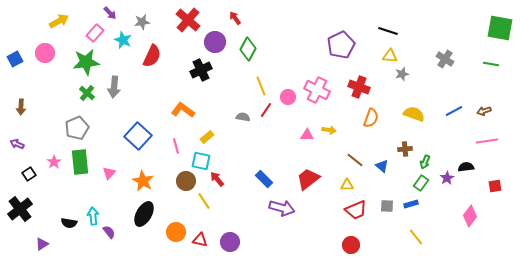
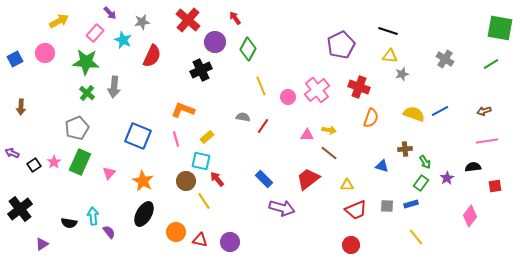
green star at (86, 62): rotated 12 degrees clockwise
green line at (491, 64): rotated 42 degrees counterclockwise
pink cross at (317, 90): rotated 25 degrees clockwise
orange L-shape at (183, 110): rotated 15 degrees counterclockwise
red line at (266, 110): moved 3 px left, 16 px down
blue line at (454, 111): moved 14 px left
blue square at (138, 136): rotated 20 degrees counterclockwise
purple arrow at (17, 144): moved 5 px left, 9 px down
pink line at (176, 146): moved 7 px up
brown line at (355, 160): moved 26 px left, 7 px up
green rectangle at (80, 162): rotated 30 degrees clockwise
green arrow at (425, 162): rotated 56 degrees counterclockwise
blue triangle at (382, 166): rotated 24 degrees counterclockwise
black semicircle at (466, 167): moved 7 px right
black square at (29, 174): moved 5 px right, 9 px up
